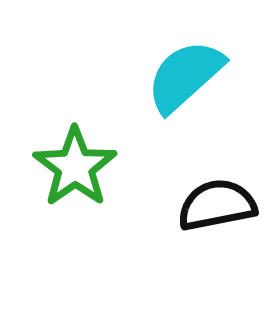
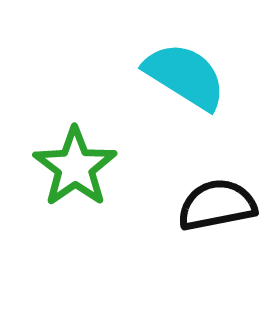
cyan semicircle: rotated 74 degrees clockwise
